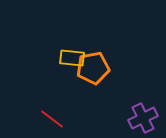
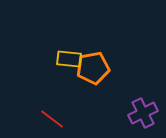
yellow rectangle: moved 3 px left, 1 px down
purple cross: moved 5 px up
